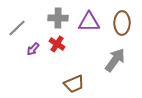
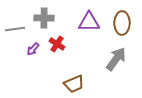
gray cross: moved 14 px left
gray line: moved 2 px left, 1 px down; rotated 36 degrees clockwise
gray arrow: moved 1 px right, 1 px up
